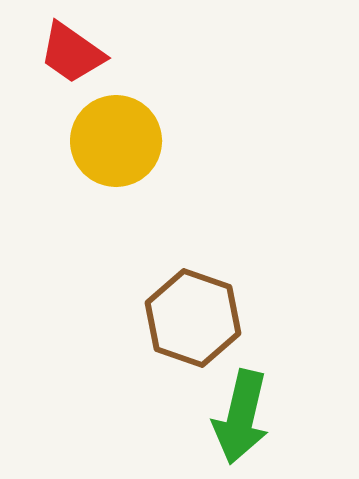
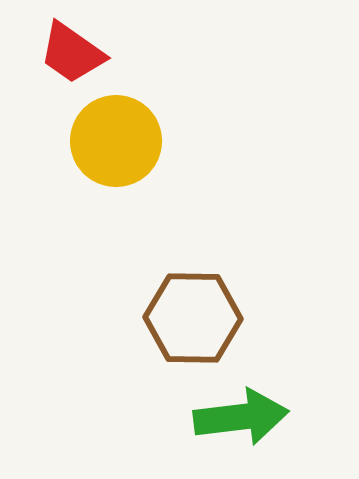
brown hexagon: rotated 18 degrees counterclockwise
green arrow: rotated 110 degrees counterclockwise
